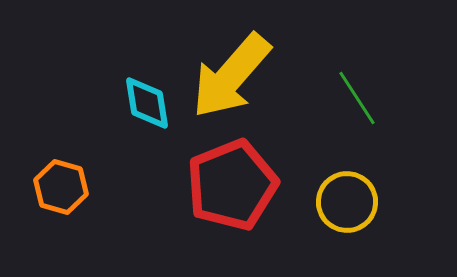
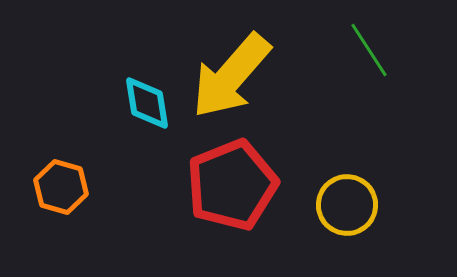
green line: moved 12 px right, 48 px up
yellow circle: moved 3 px down
